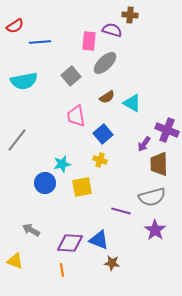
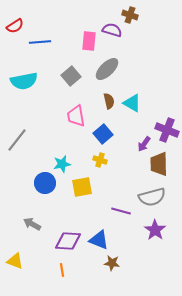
brown cross: rotated 14 degrees clockwise
gray ellipse: moved 2 px right, 6 px down
brown semicircle: moved 2 px right, 4 px down; rotated 70 degrees counterclockwise
gray arrow: moved 1 px right, 6 px up
purple diamond: moved 2 px left, 2 px up
